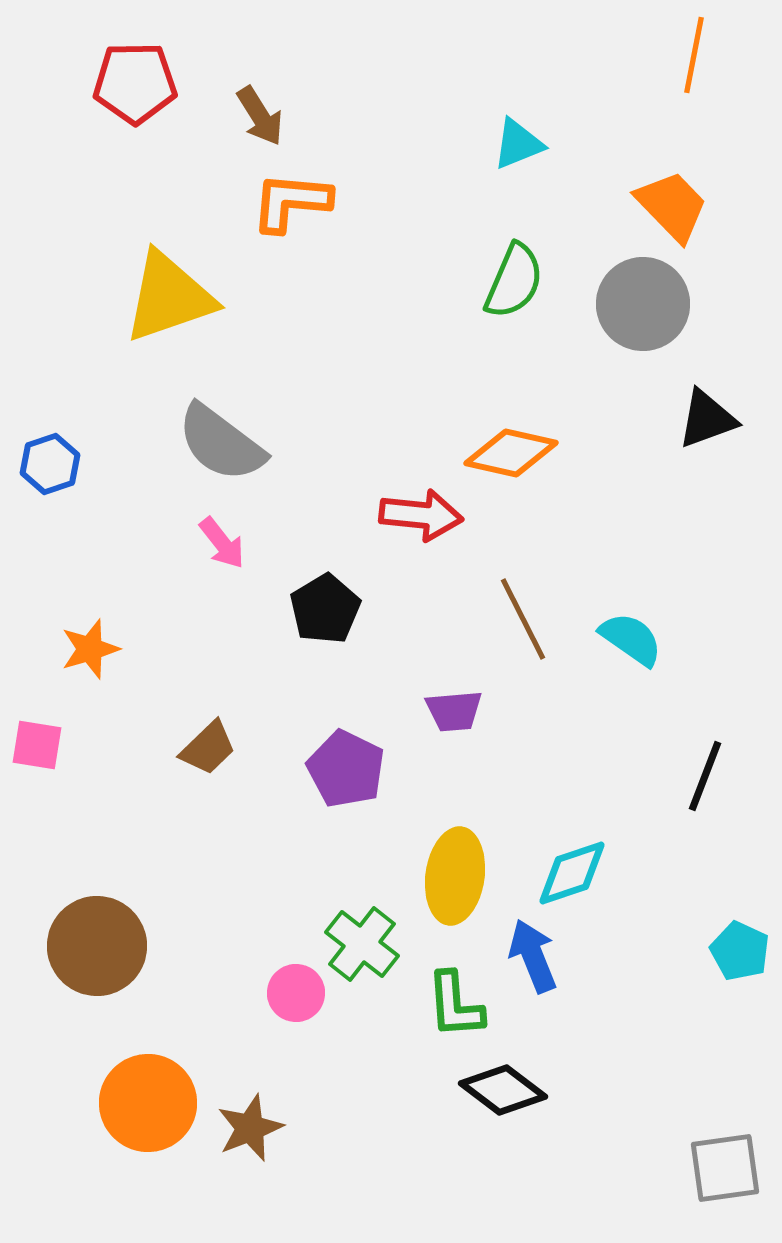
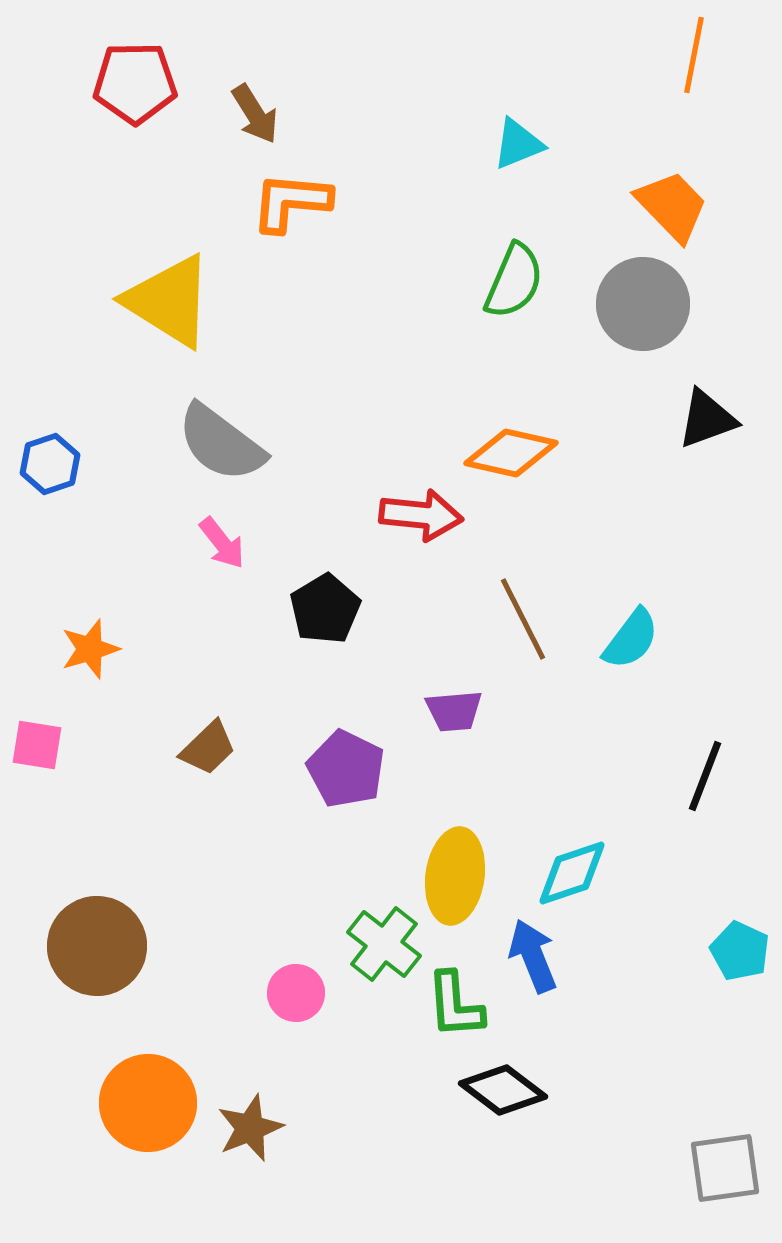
brown arrow: moved 5 px left, 2 px up
yellow triangle: moved 4 px down; rotated 51 degrees clockwise
cyan semicircle: rotated 92 degrees clockwise
green cross: moved 22 px right
